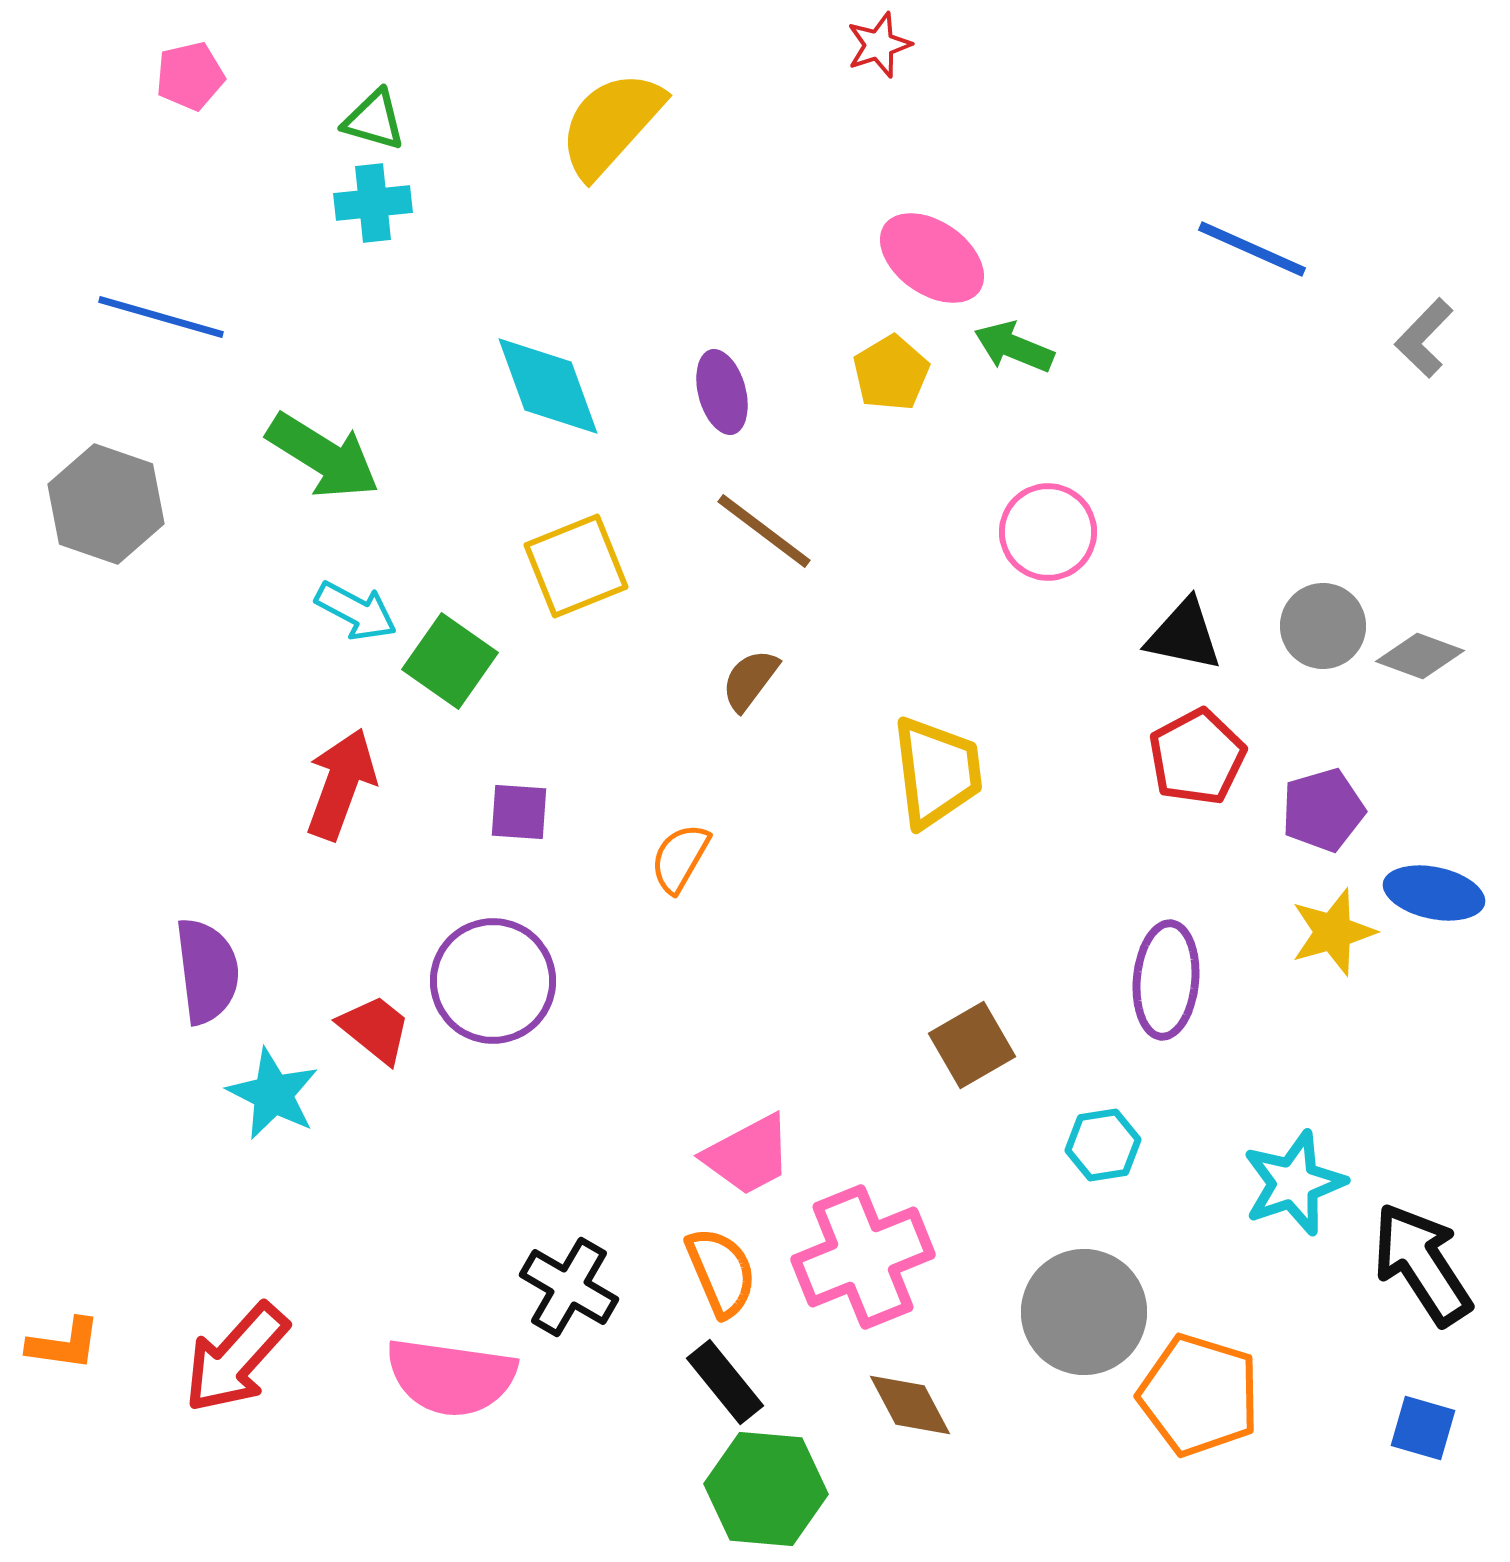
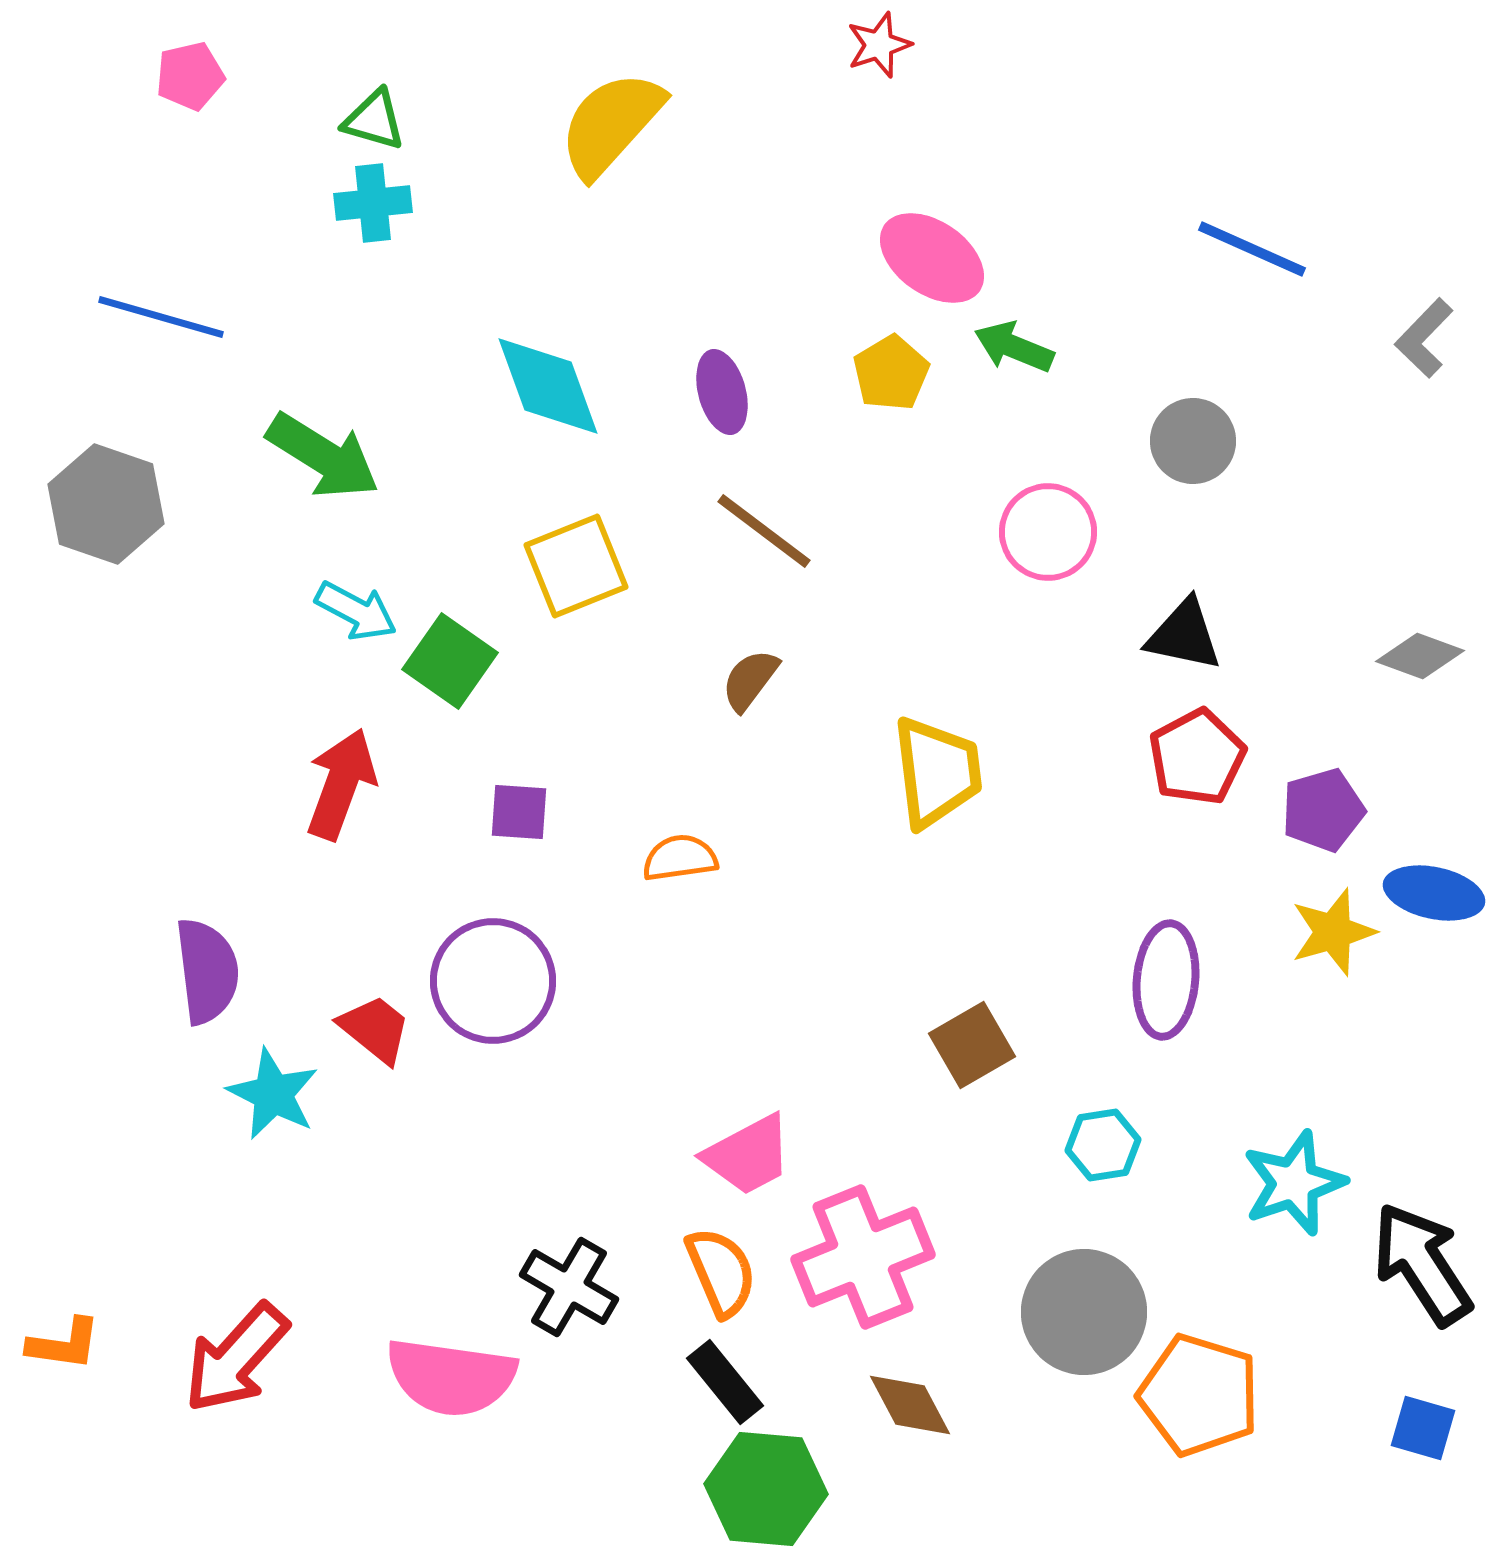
gray circle at (1323, 626): moved 130 px left, 185 px up
orange semicircle at (680, 858): rotated 52 degrees clockwise
